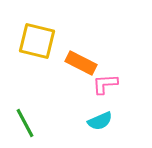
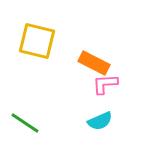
orange rectangle: moved 13 px right
green line: rotated 28 degrees counterclockwise
